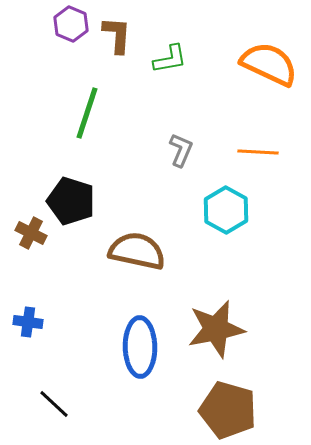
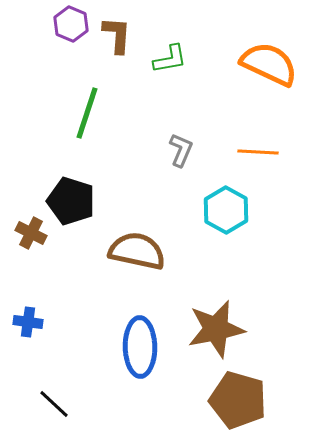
brown pentagon: moved 10 px right, 10 px up
